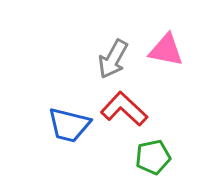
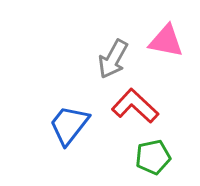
pink triangle: moved 9 px up
red L-shape: moved 11 px right, 3 px up
blue trapezoid: rotated 114 degrees clockwise
